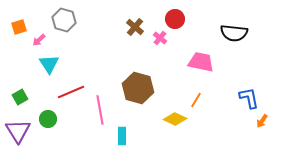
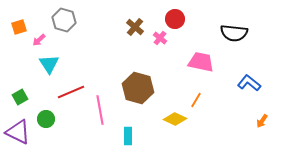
blue L-shape: moved 15 px up; rotated 40 degrees counterclockwise
green circle: moved 2 px left
purple triangle: moved 1 px down; rotated 32 degrees counterclockwise
cyan rectangle: moved 6 px right
